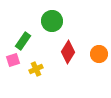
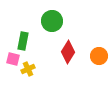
green rectangle: rotated 24 degrees counterclockwise
orange circle: moved 2 px down
pink square: moved 1 px up; rotated 32 degrees clockwise
yellow cross: moved 8 px left
